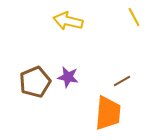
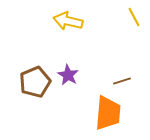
purple star: moved 2 px up; rotated 20 degrees clockwise
brown line: rotated 12 degrees clockwise
